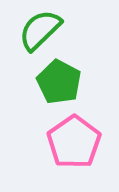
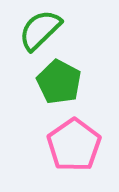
pink pentagon: moved 3 px down
